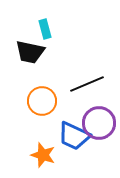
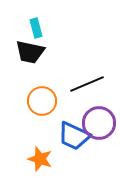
cyan rectangle: moved 9 px left, 1 px up
orange star: moved 3 px left, 4 px down
